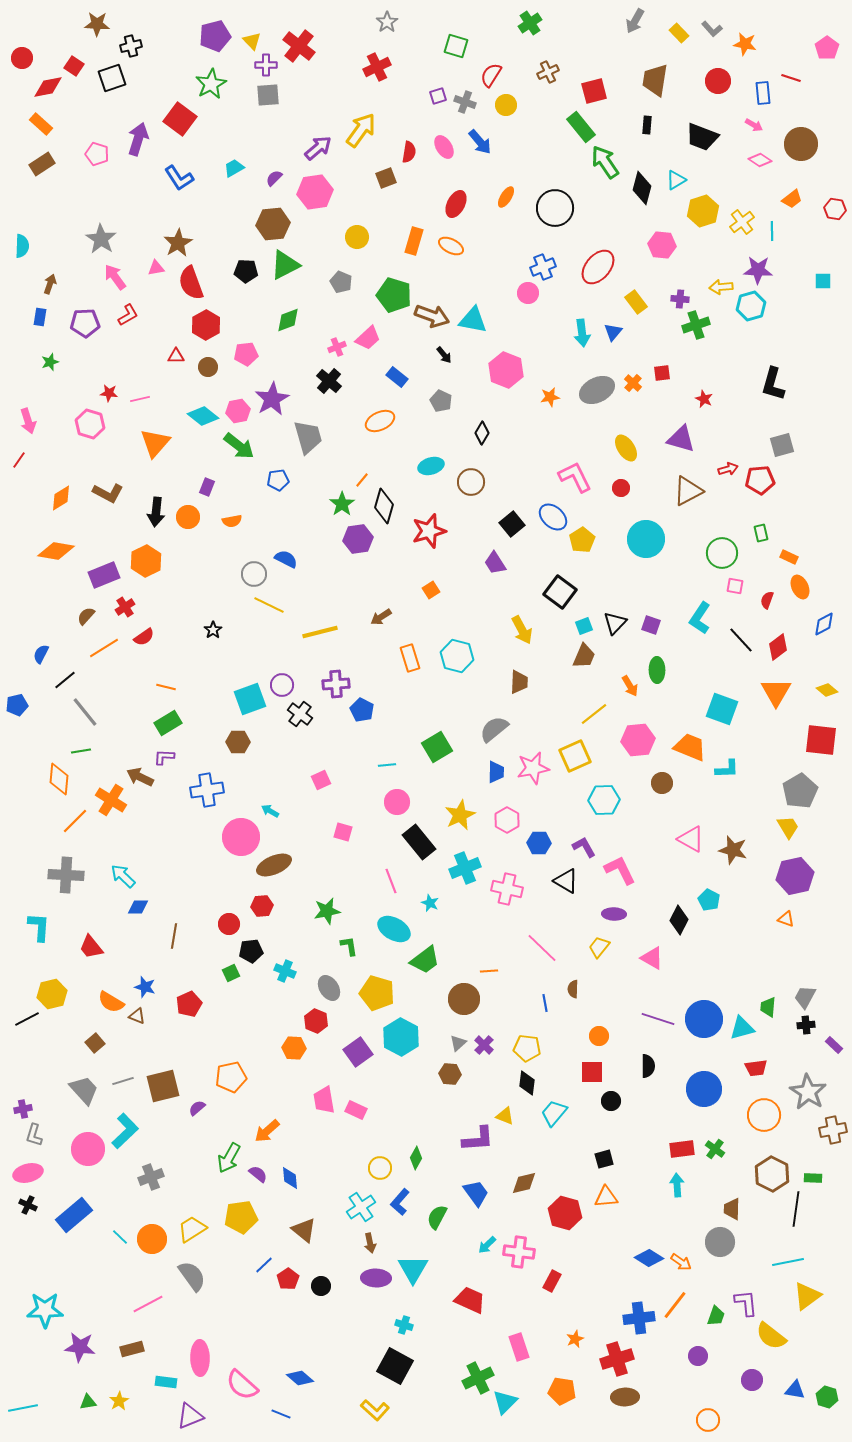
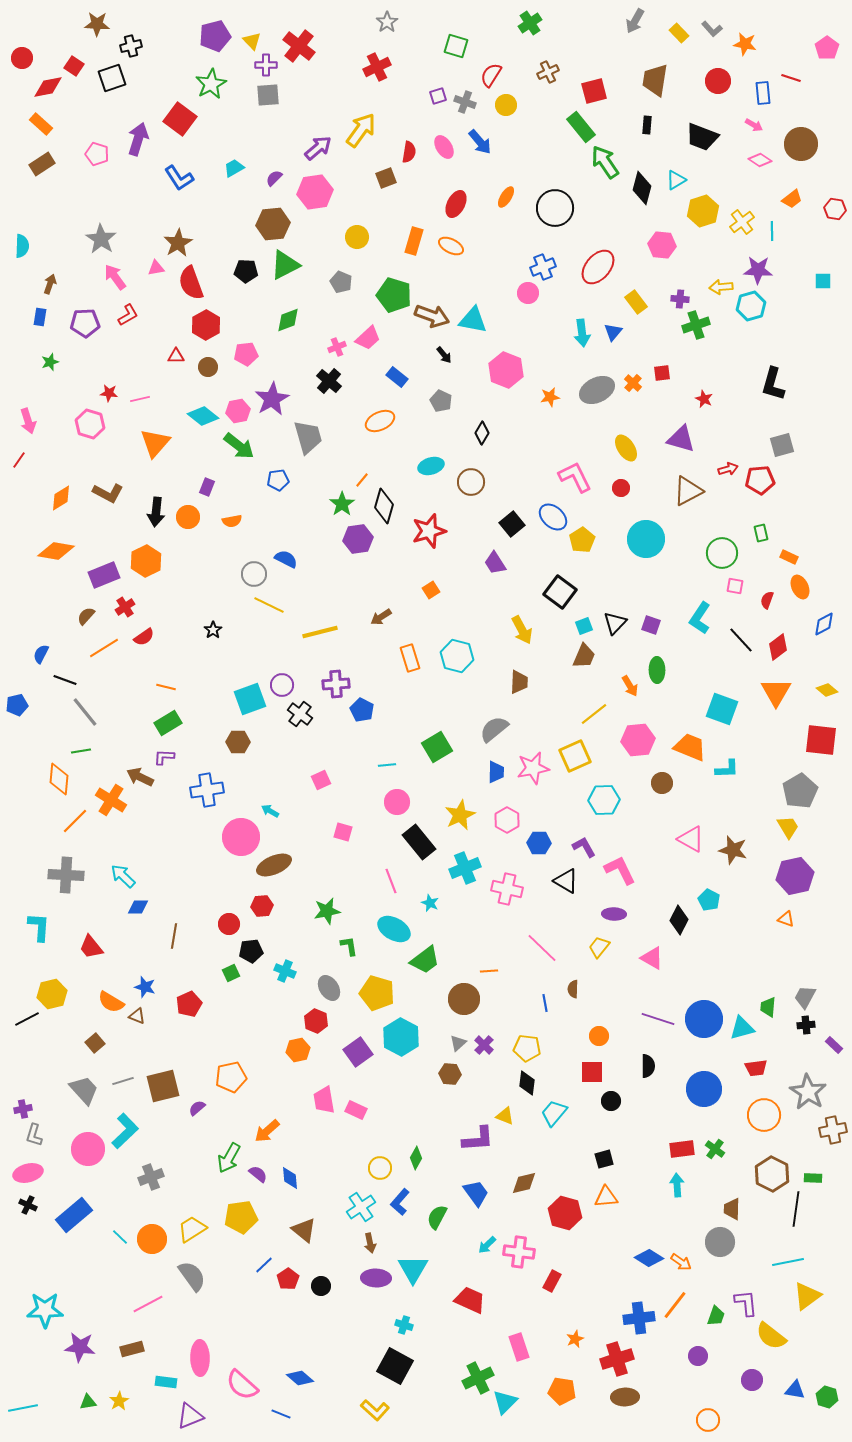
black line at (65, 680): rotated 60 degrees clockwise
orange hexagon at (294, 1048): moved 4 px right, 2 px down; rotated 15 degrees counterclockwise
